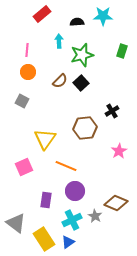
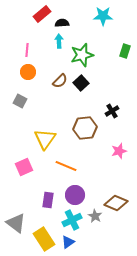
black semicircle: moved 15 px left, 1 px down
green rectangle: moved 3 px right
gray square: moved 2 px left
pink star: rotated 14 degrees clockwise
purple circle: moved 4 px down
purple rectangle: moved 2 px right
